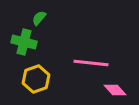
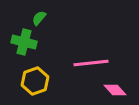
pink line: rotated 12 degrees counterclockwise
yellow hexagon: moved 1 px left, 2 px down
